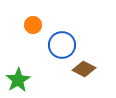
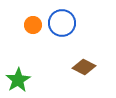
blue circle: moved 22 px up
brown diamond: moved 2 px up
